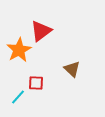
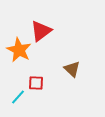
orange star: rotated 15 degrees counterclockwise
